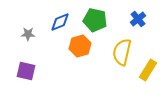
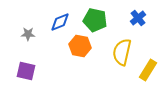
blue cross: moved 1 px up
orange hexagon: rotated 25 degrees clockwise
